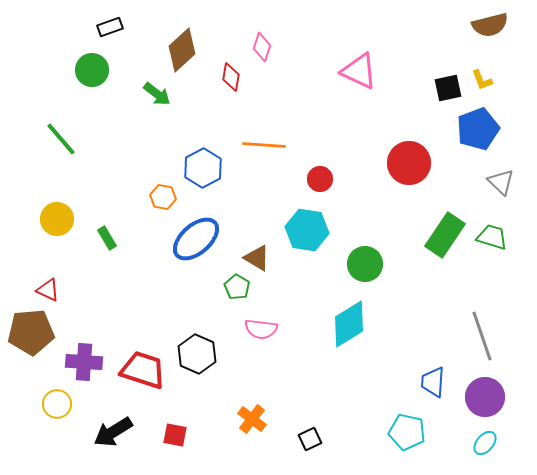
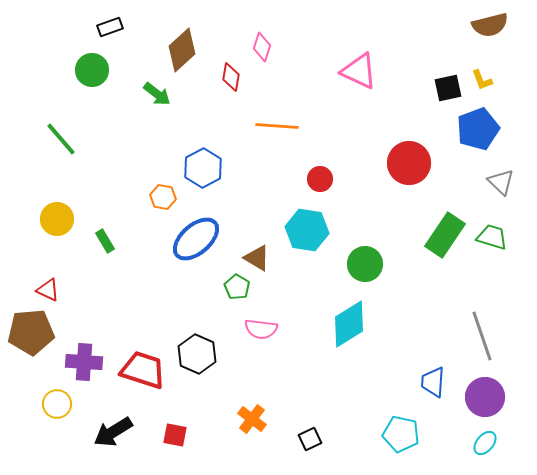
orange line at (264, 145): moved 13 px right, 19 px up
green rectangle at (107, 238): moved 2 px left, 3 px down
cyan pentagon at (407, 432): moved 6 px left, 2 px down
